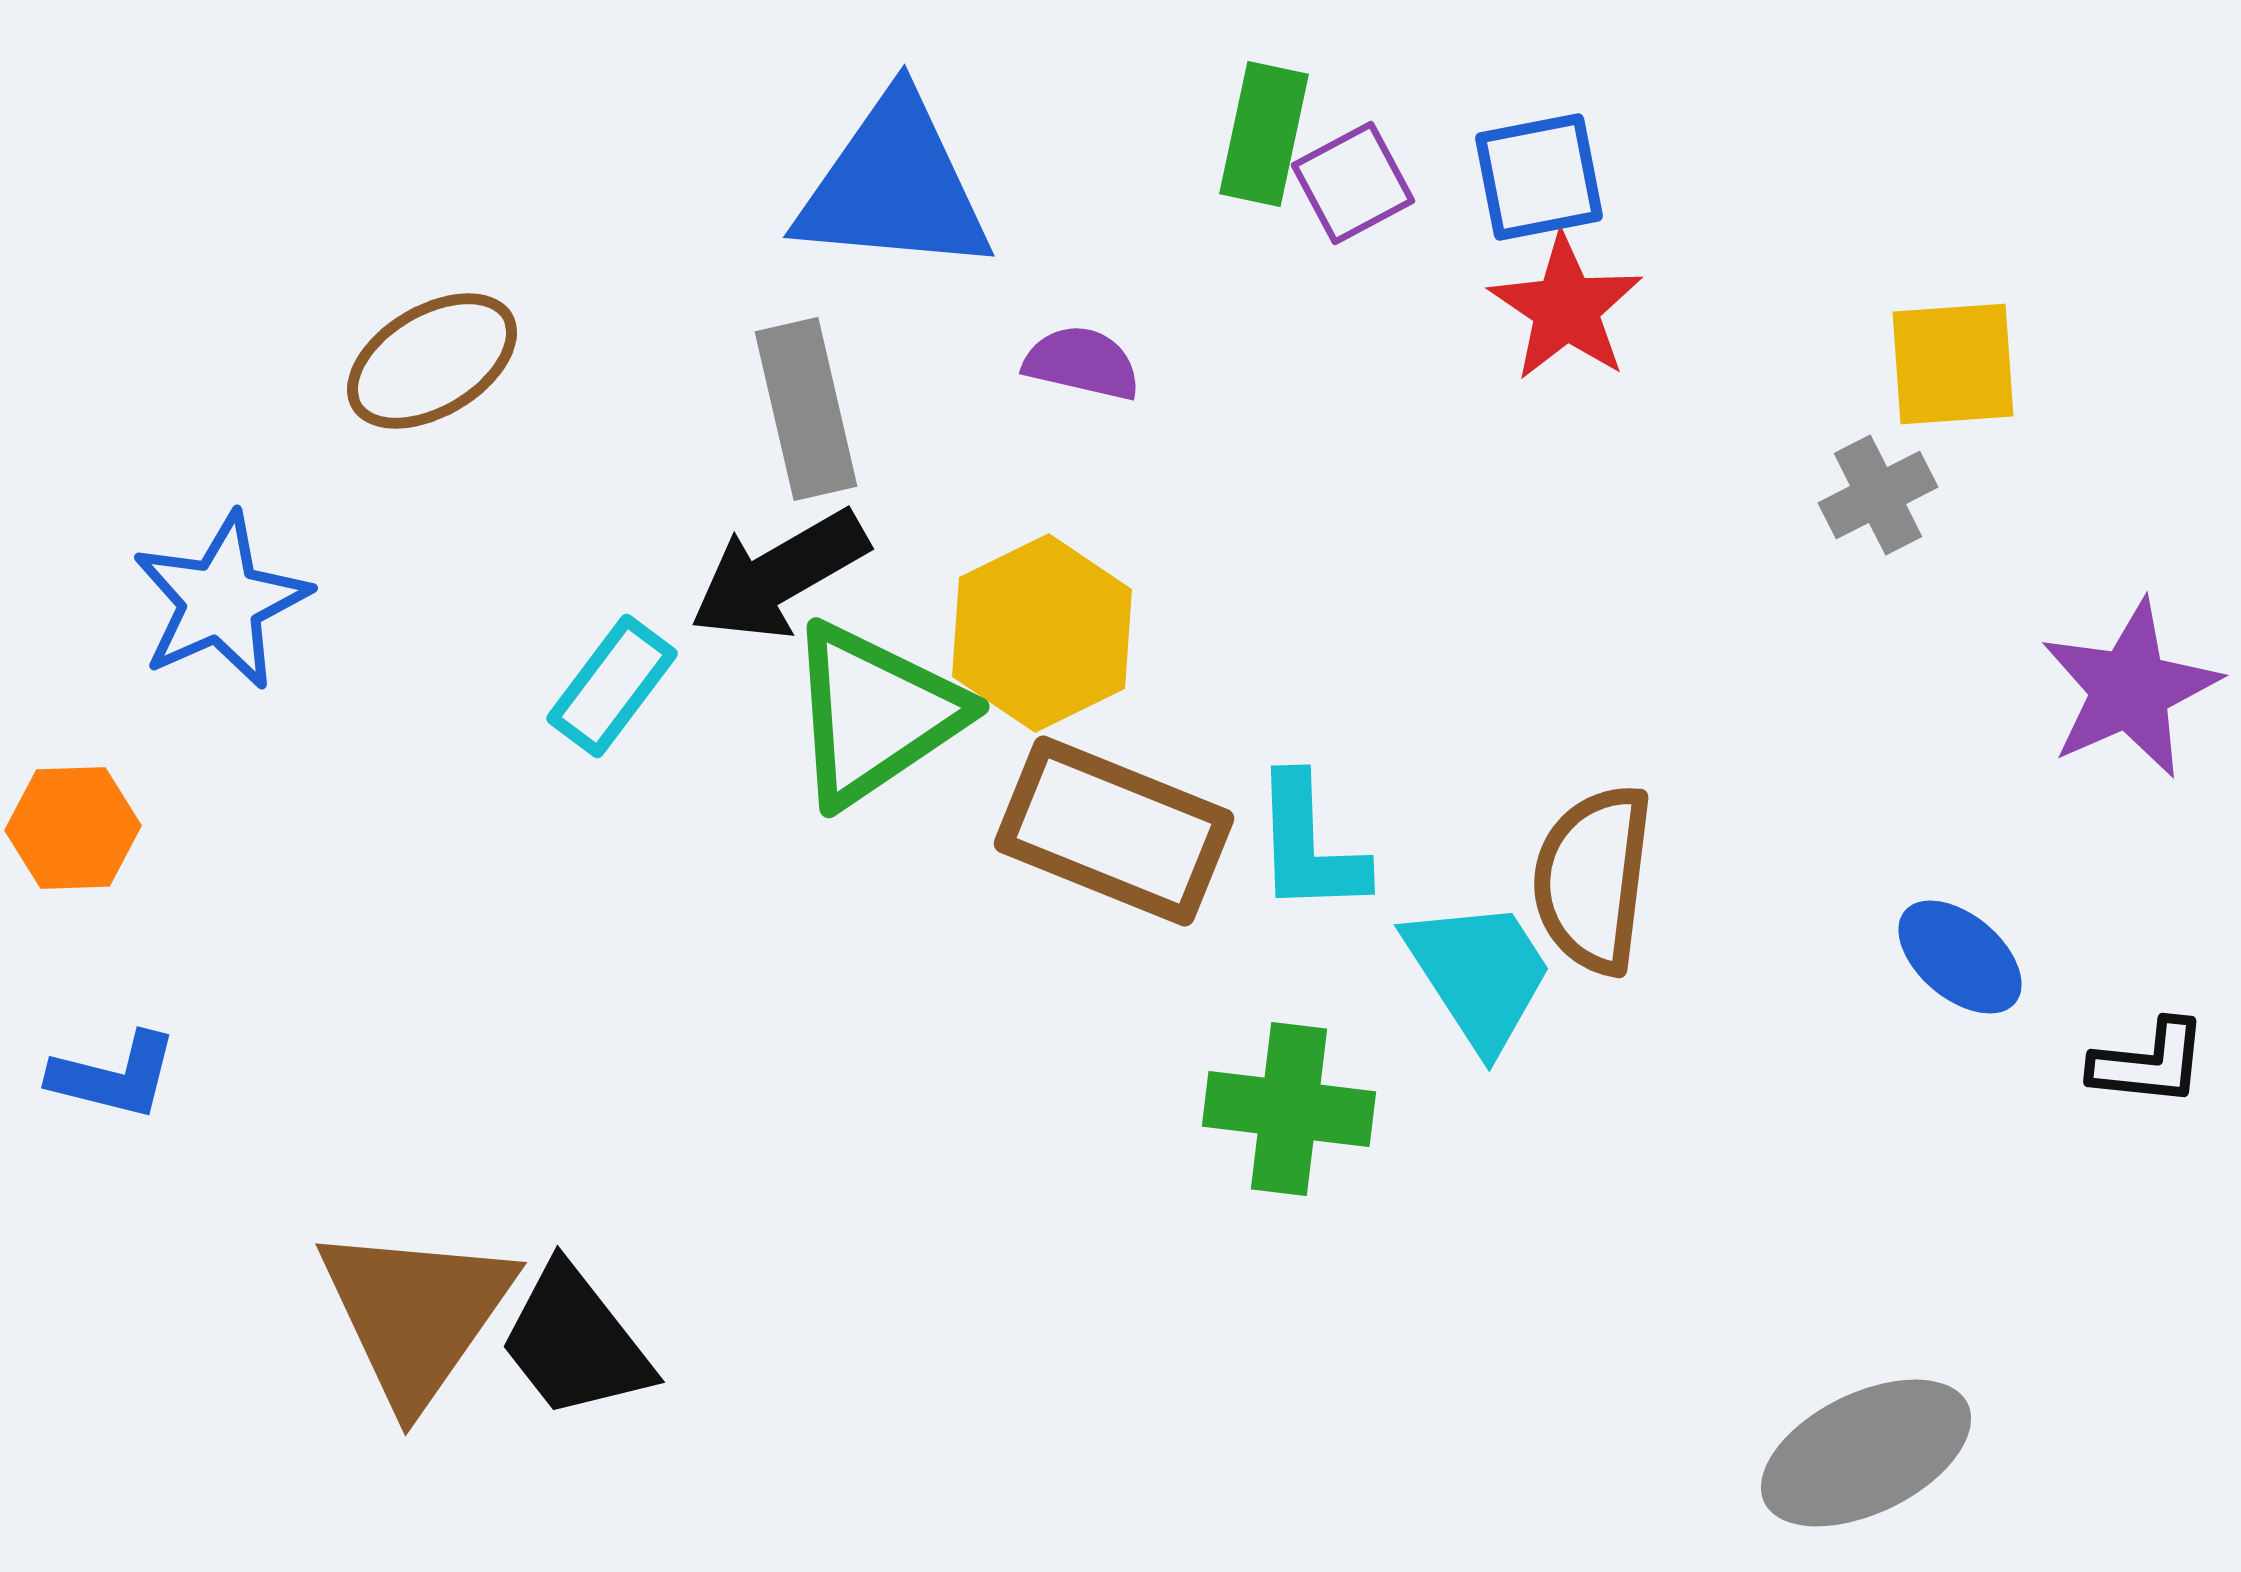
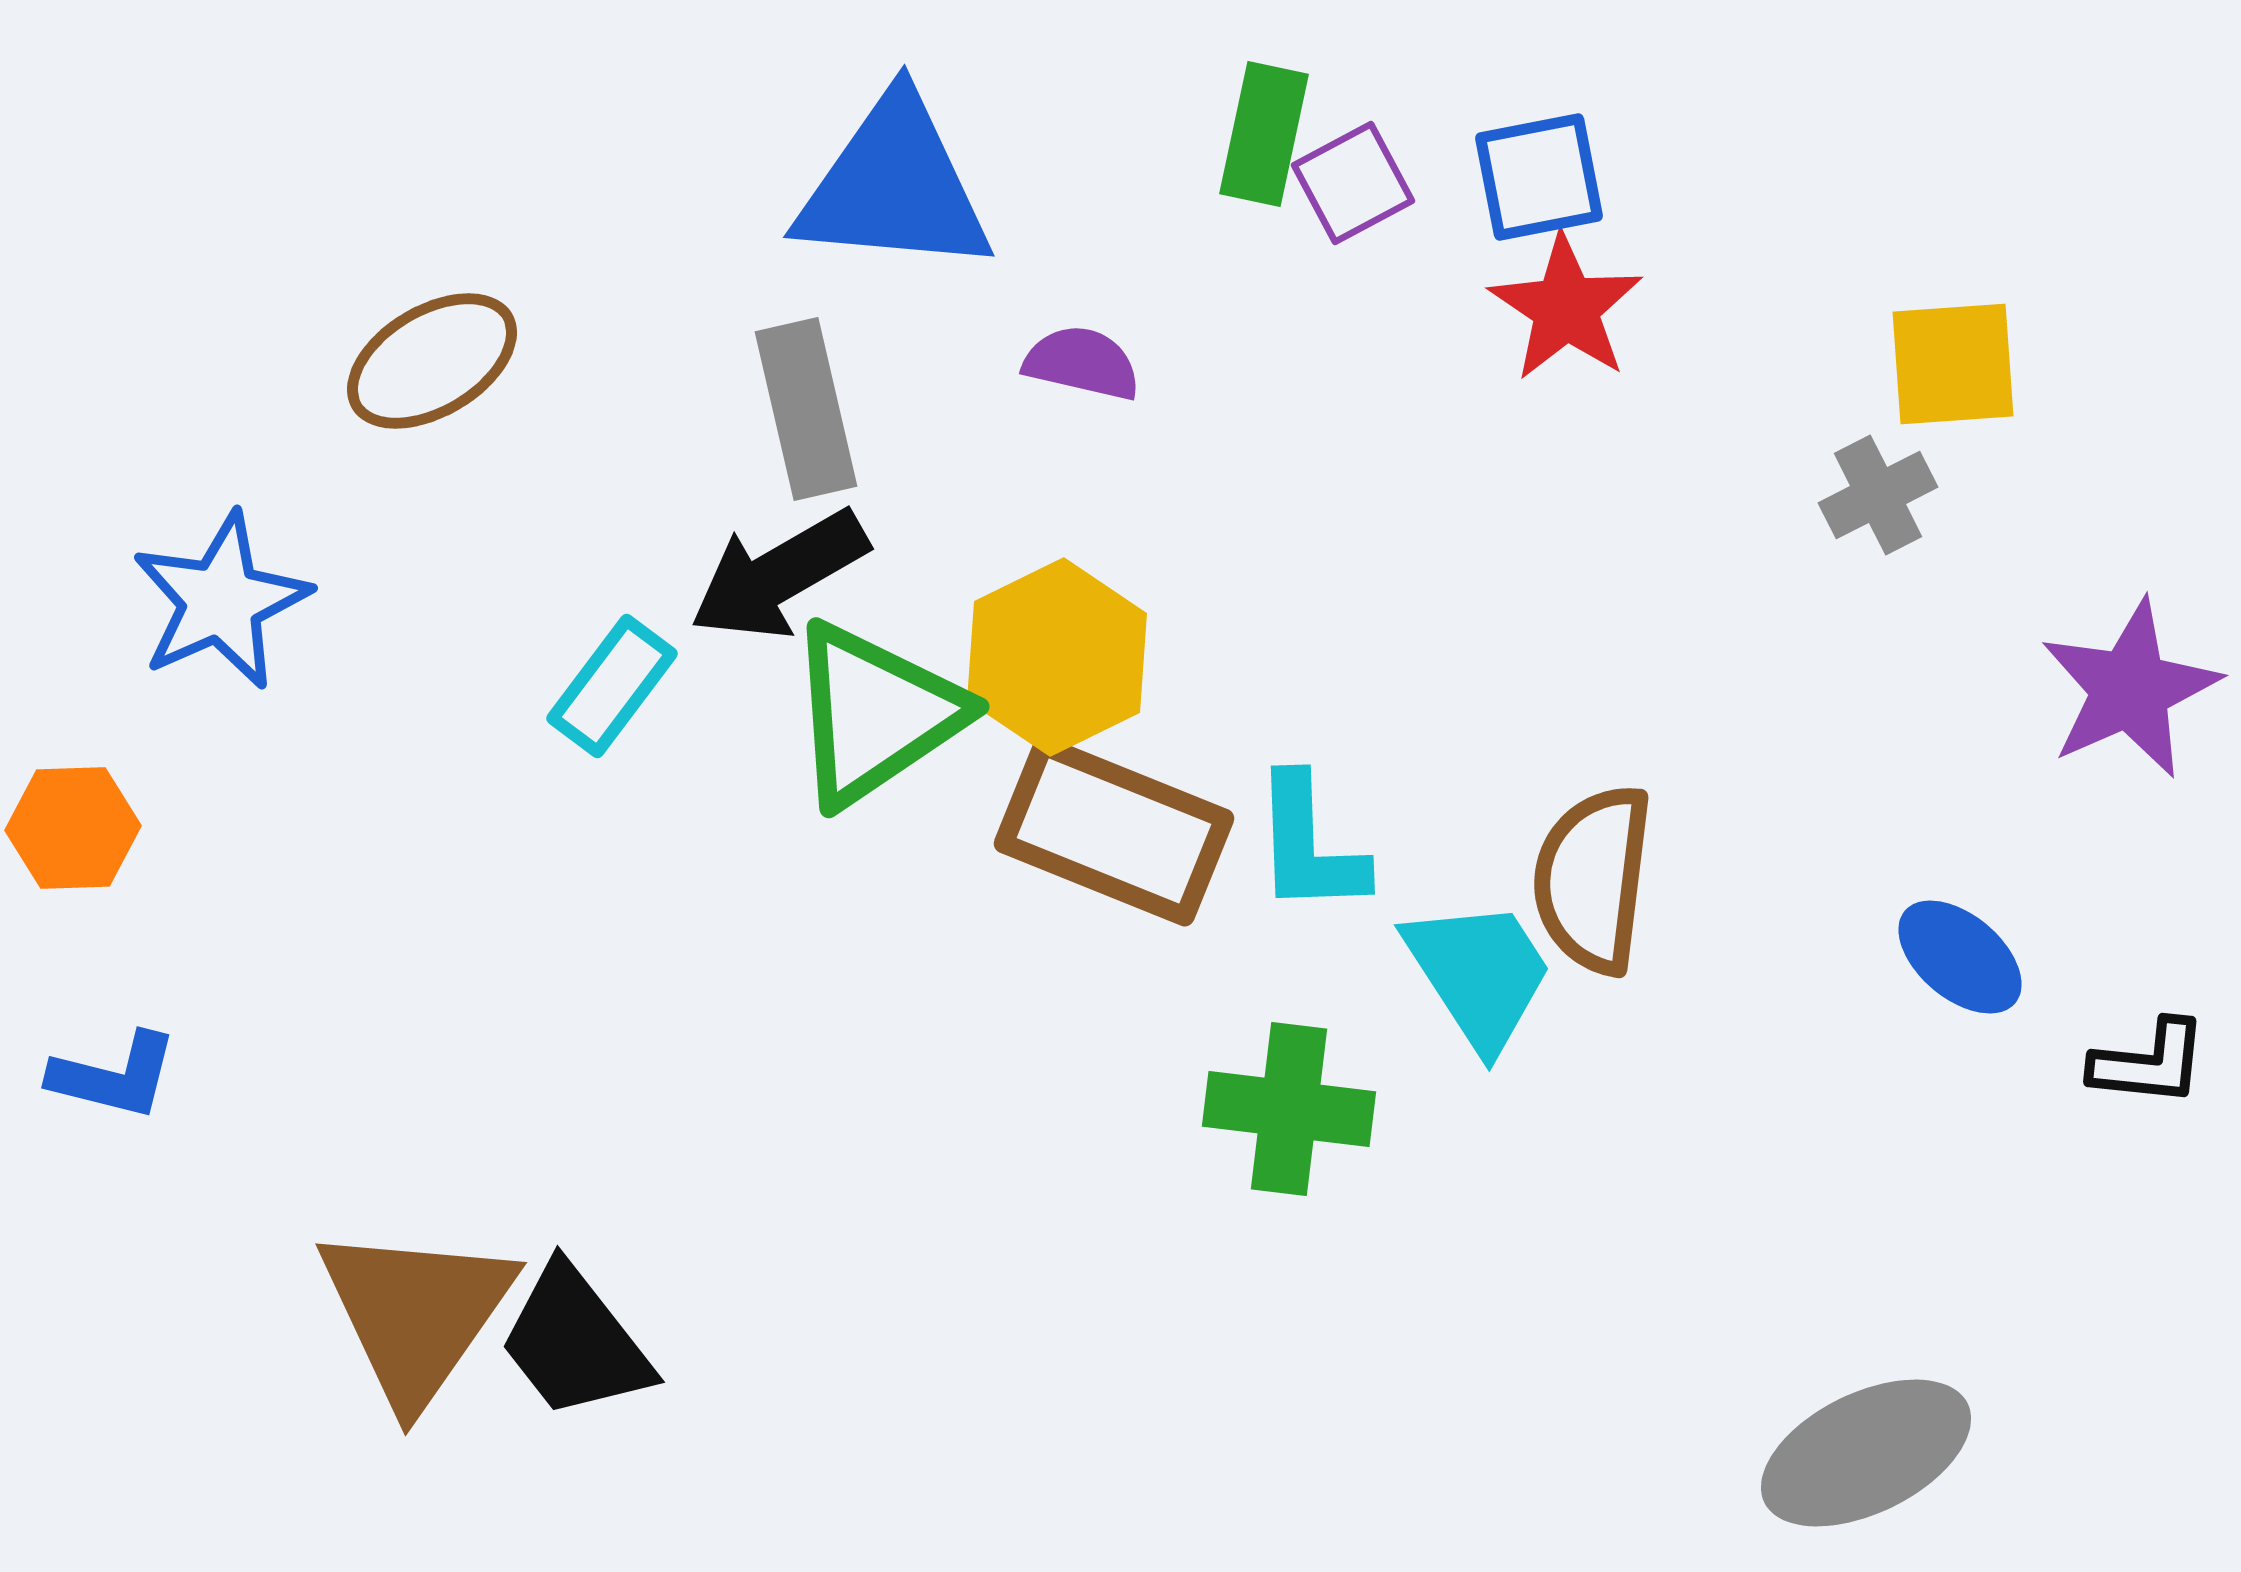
yellow hexagon: moved 15 px right, 24 px down
